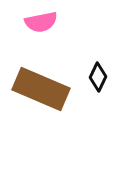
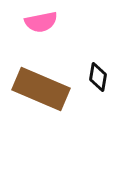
black diamond: rotated 16 degrees counterclockwise
